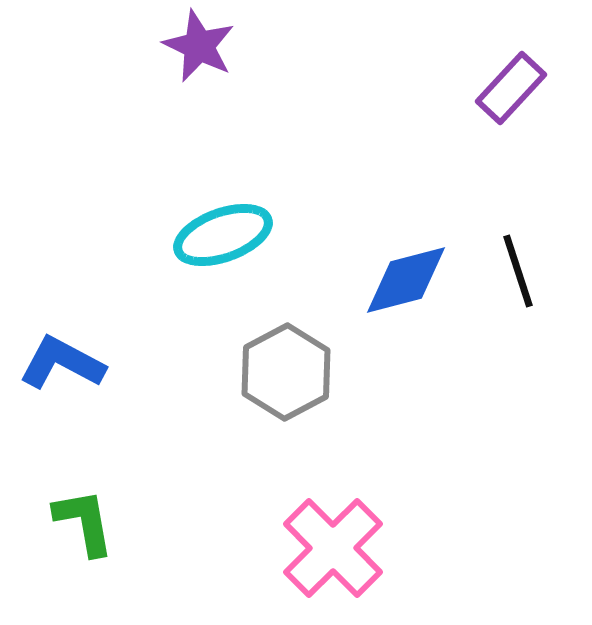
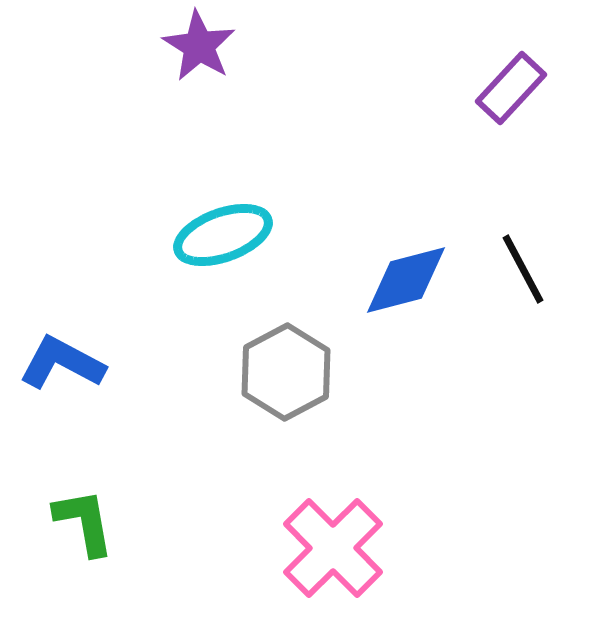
purple star: rotated 6 degrees clockwise
black line: moved 5 px right, 2 px up; rotated 10 degrees counterclockwise
